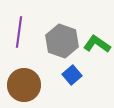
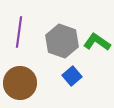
green L-shape: moved 2 px up
blue square: moved 1 px down
brown circle: moved 4 px left, 2 px up
